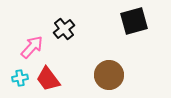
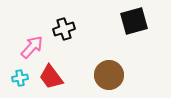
black cross: rotated 20 degrees clockwise
red trapezoid: moved 3 px right, 2 px up
